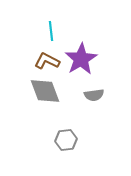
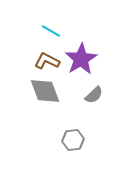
cyan line: rotated 54 degrees counterclockwise
gray semicircle: rotated 36 degrees counterclockwise
gray hexagon: moved 7 px right
